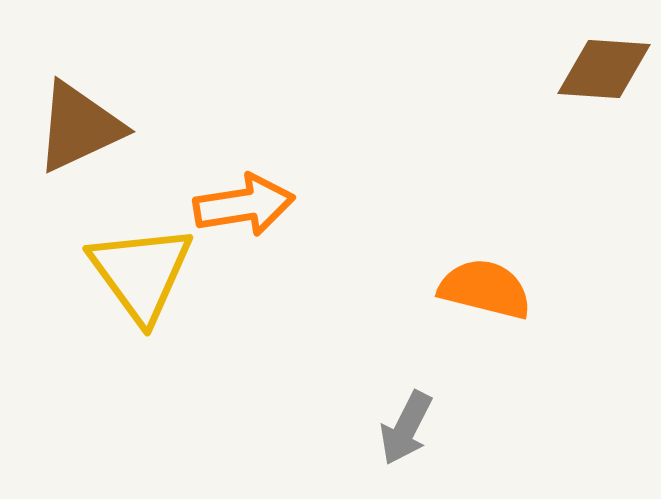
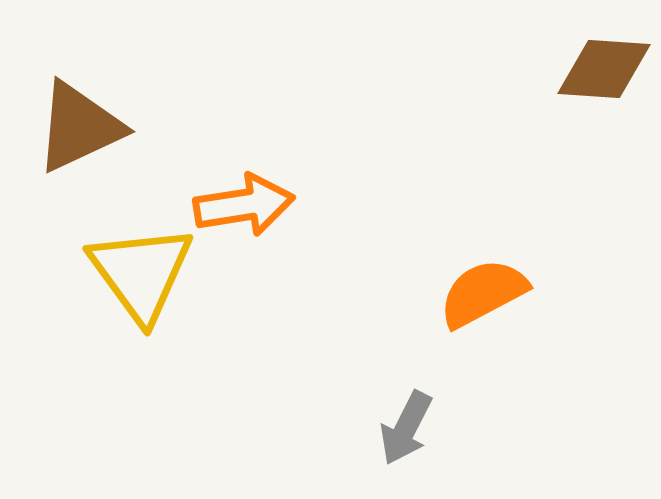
orange semicircle: moved 2 px left, 4 px down; rotated 42 degrees counterclockwise
